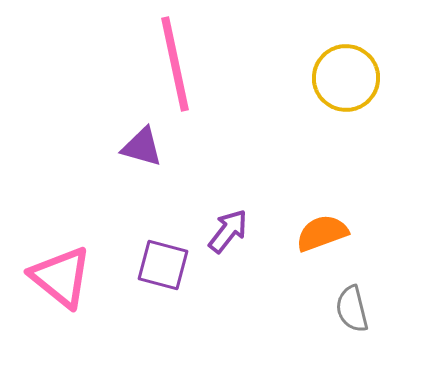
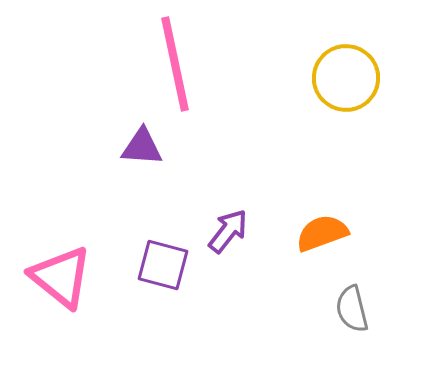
purple triangle: rotated 12 degrees counterclockwise
